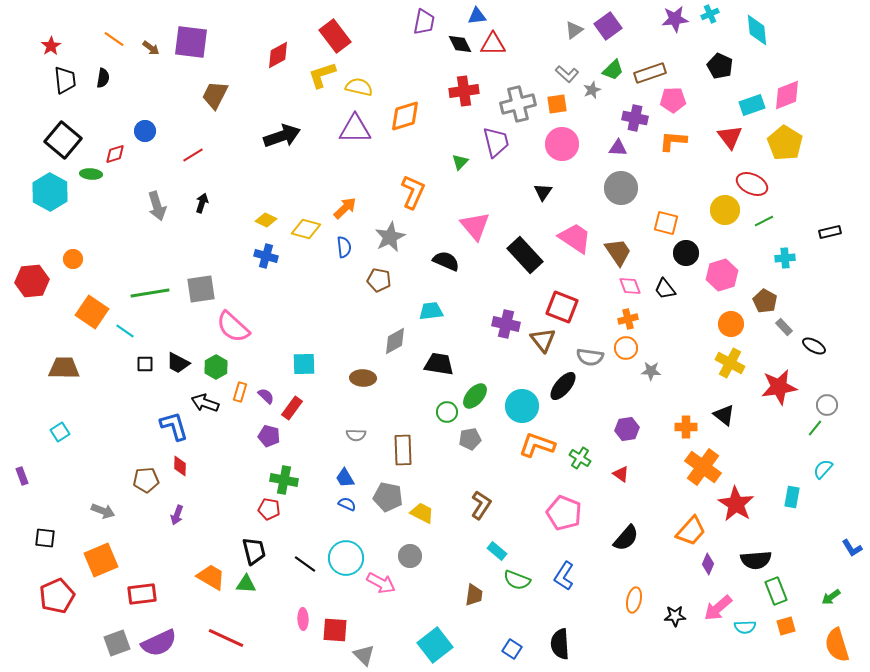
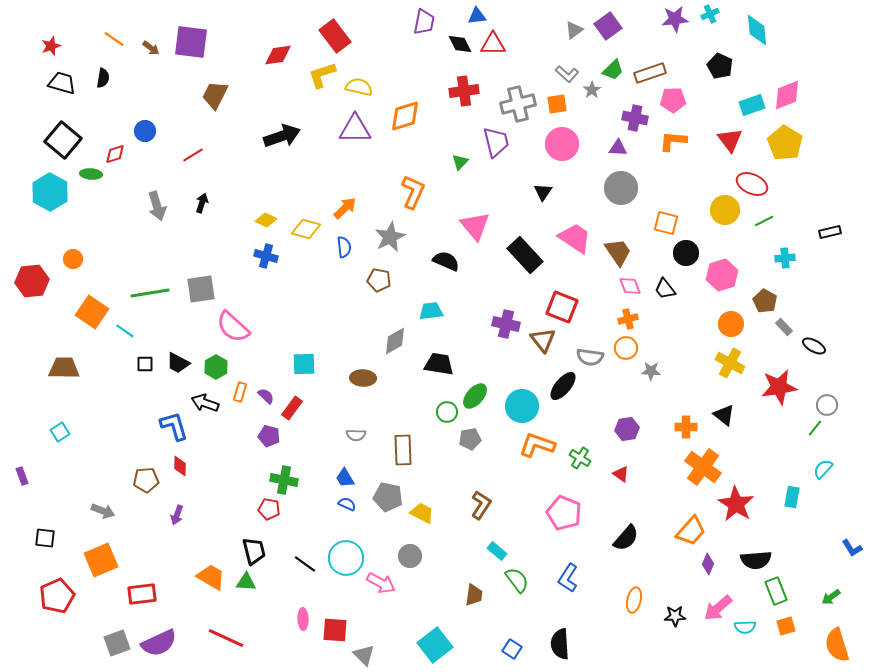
red star at (51, 46): rotated 12 degrees clockwise
red diamond at (278, 55): rotated 20 degrees clockwise
black trapezoid at (65, 80): moved 3 px left, 3 px down; rotated 68 degrees counterclockwise
gray star at (592, 90): rotated 12 degrees counterclockwise
red triangle at (730, 137): moved 3 px down
blue L-shape at (564, 576): moved 4 px right, 2 px down
green semicircle at (517, 580): rotated 148 degrees counterclockwise
green triangle at (246, 584): moved 2 px up
